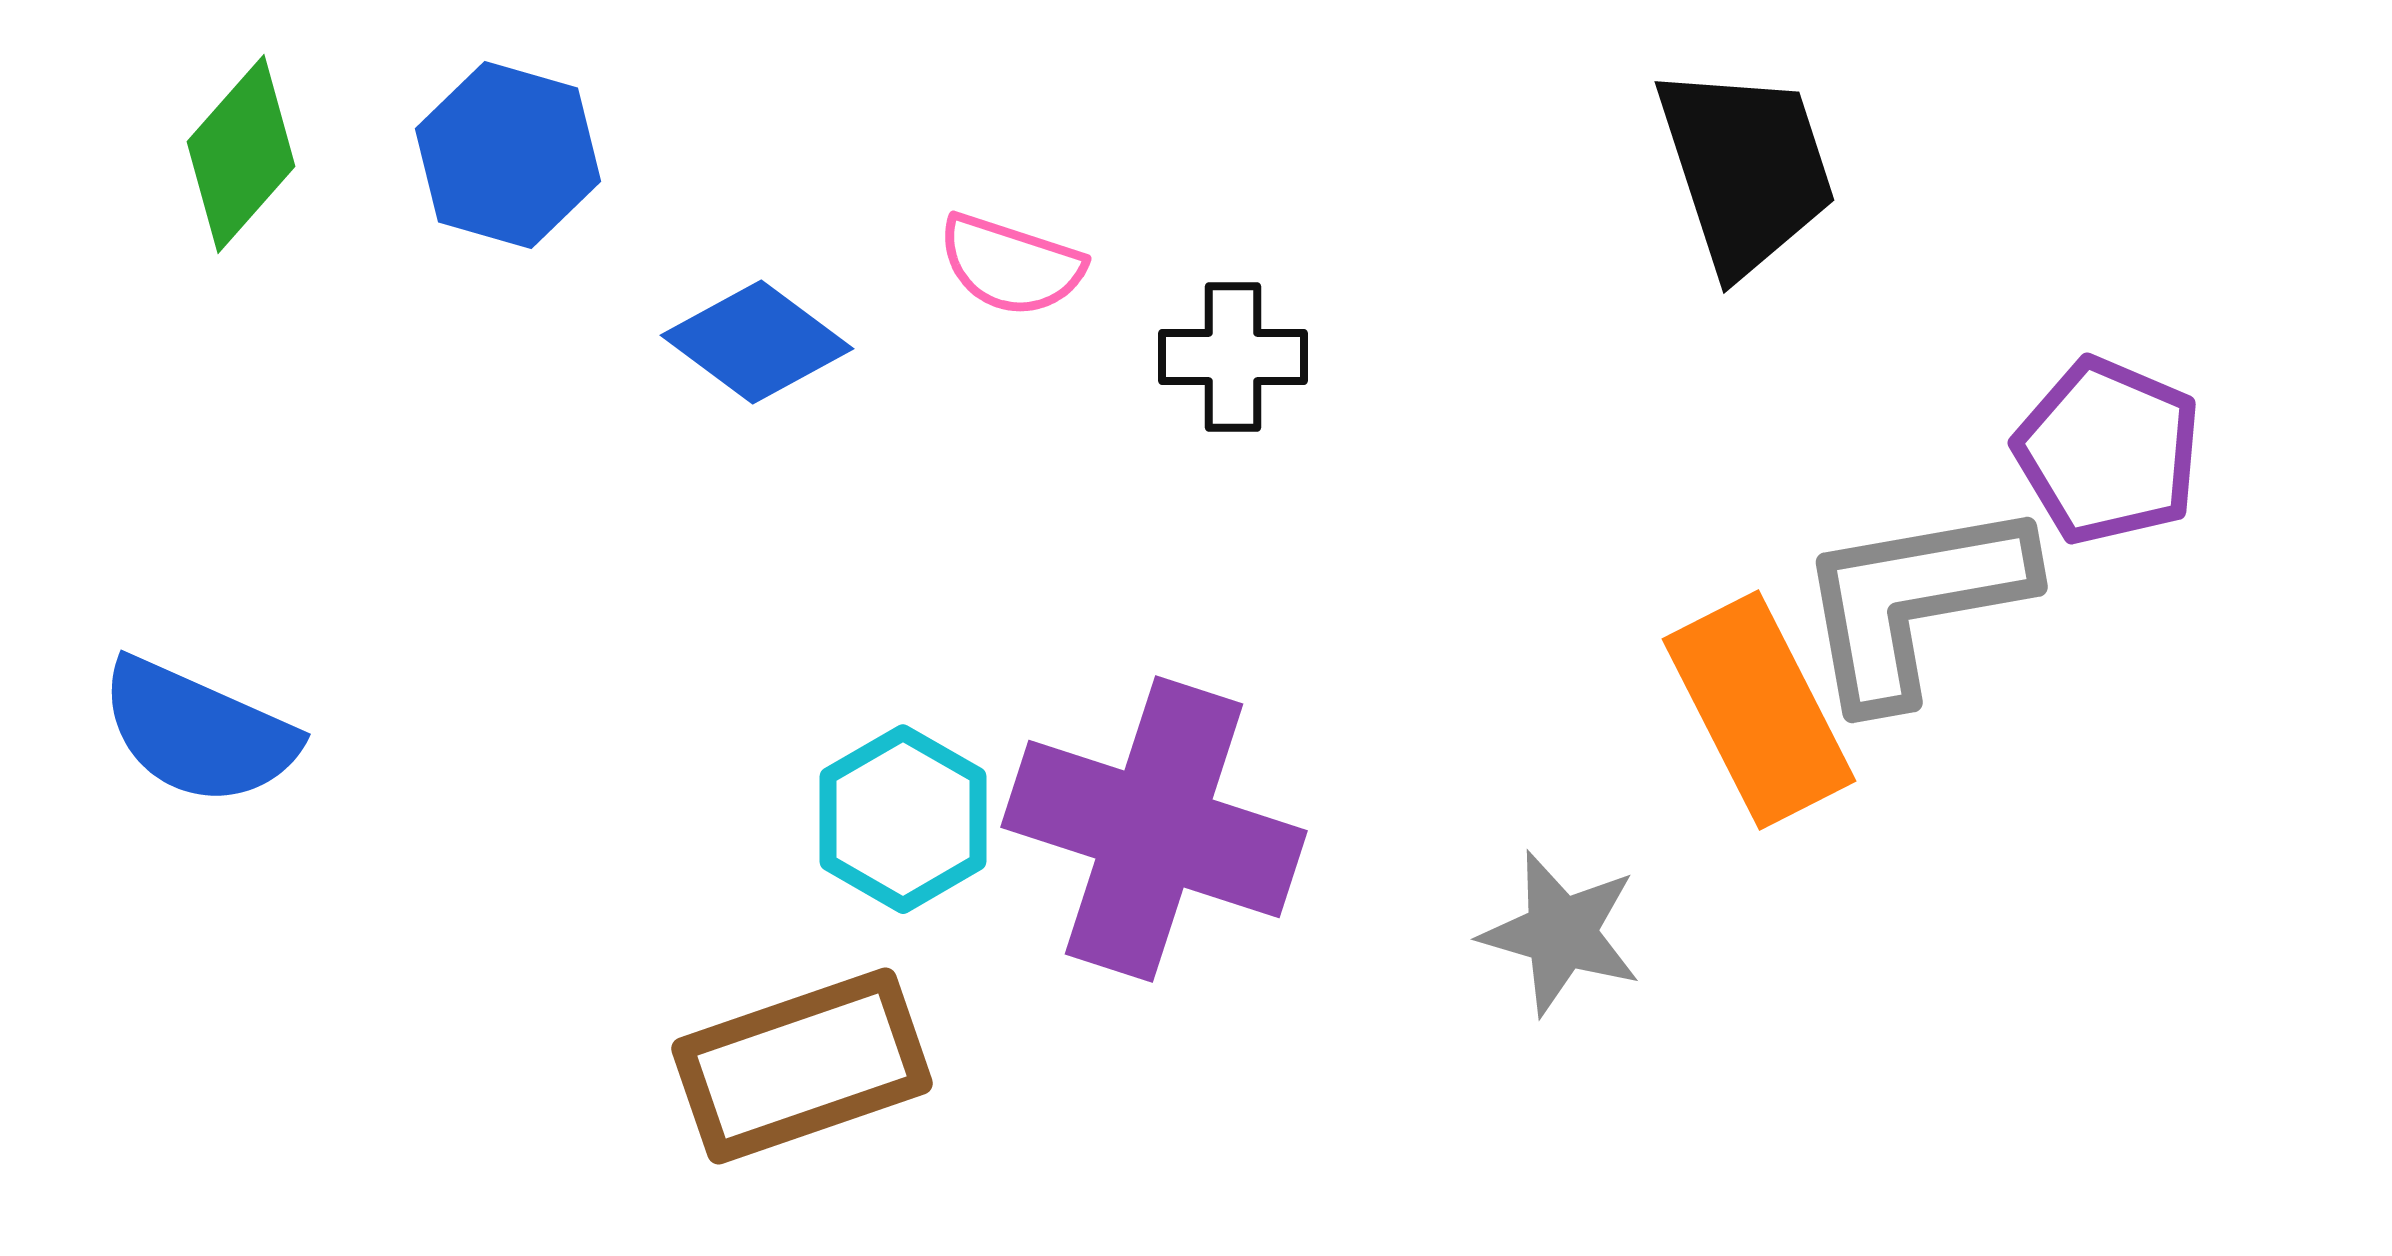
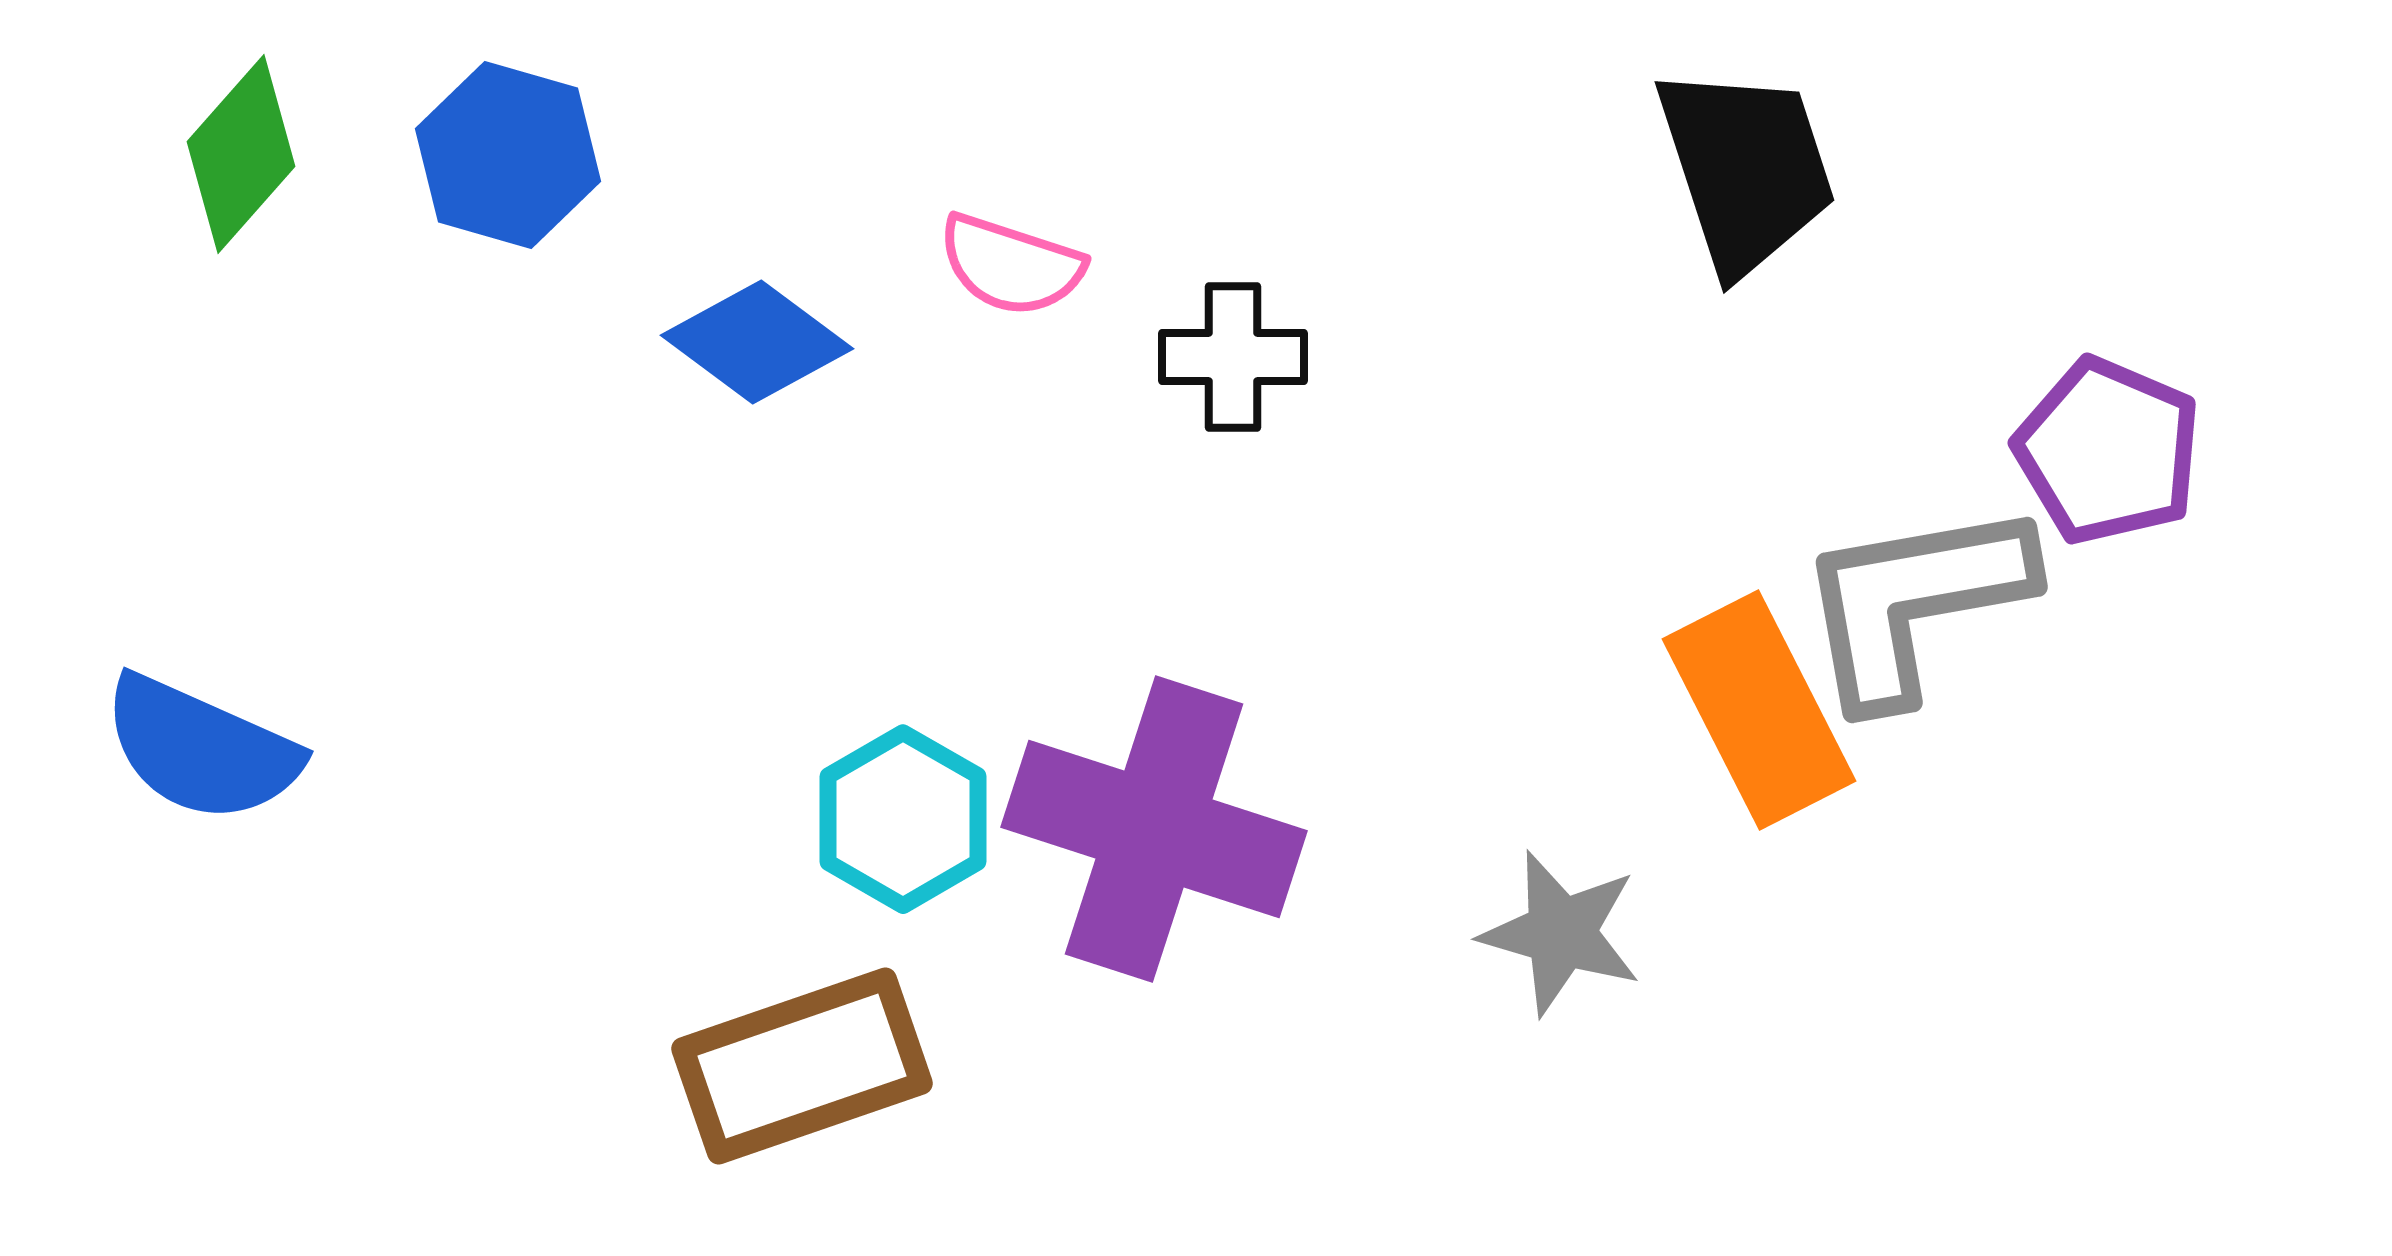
blue semicircle: moved 3 px right, 17 px down
